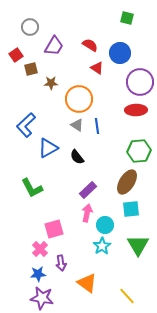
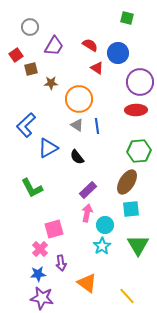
blue circle: moved 2 px left
